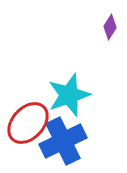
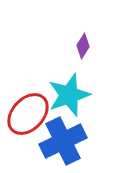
purple diamond: moved 27 px left, 19 px down
red ellipse: moved 9 px up
